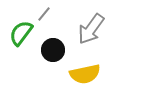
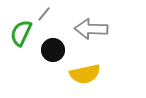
gray arrow: rotated 56 degrees clockwise
green semicircle: rotated 12 degrees counterclockwise
